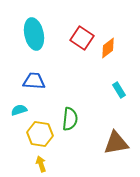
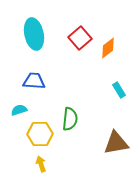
red square: moved 2 px left; rotated 15 degrees clockwise
yellow hexagon: rotated 10 degrees counterclockwise
